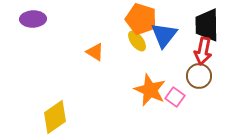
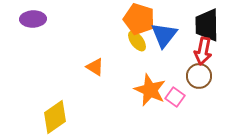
orange pentagon: moved 2 px left
orange triangle: moved 15 px down
